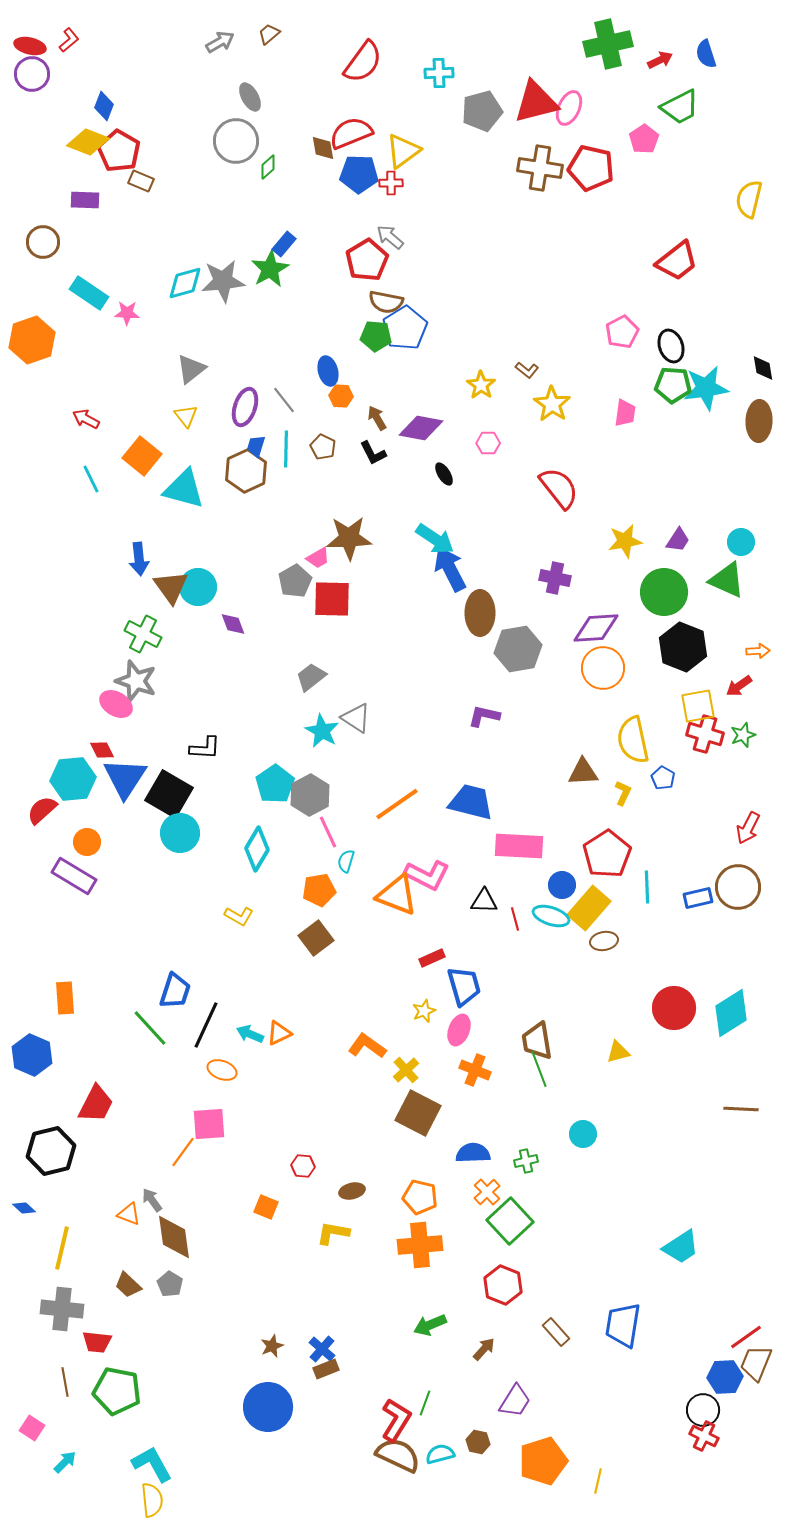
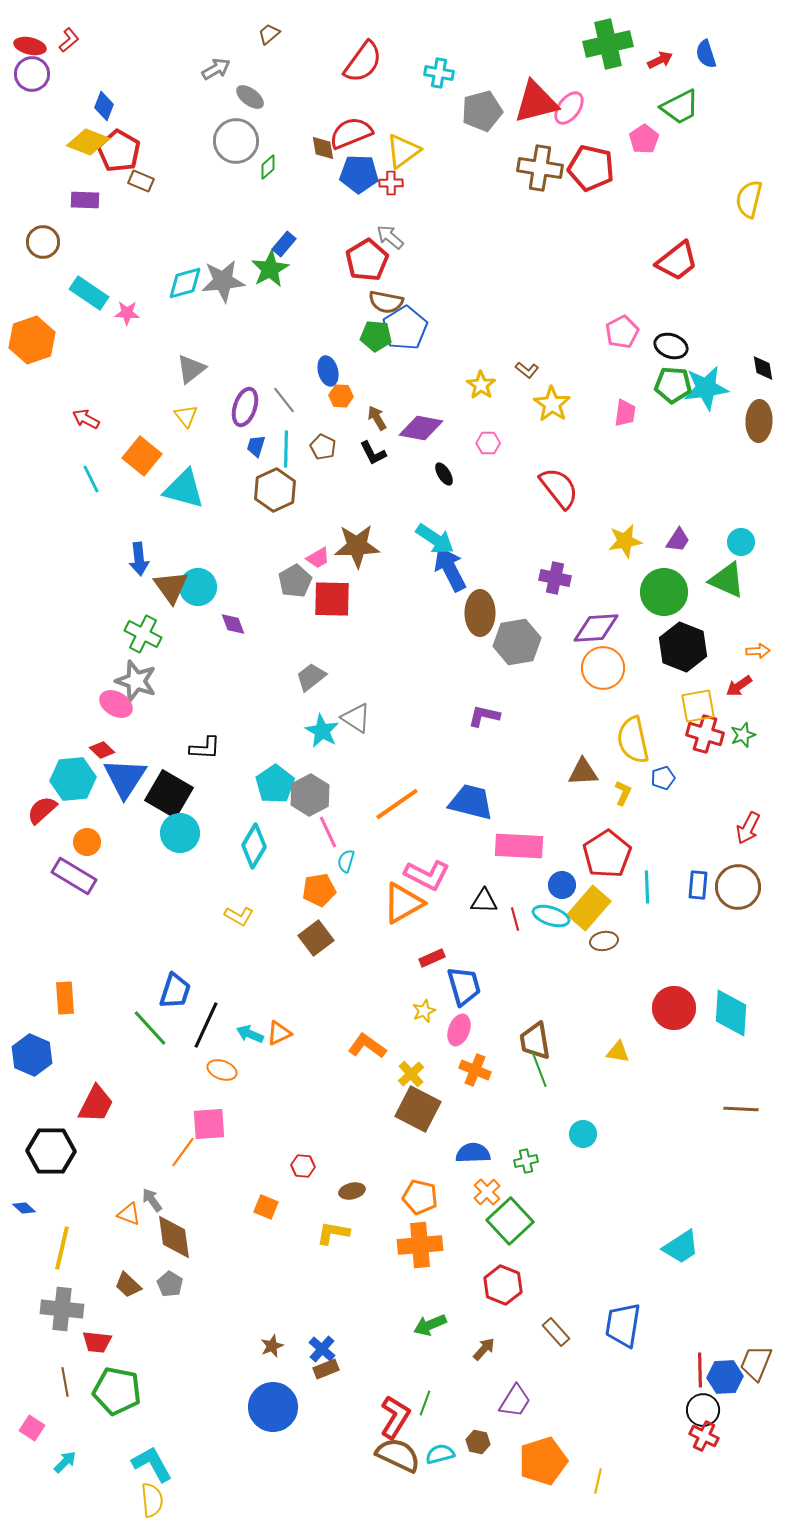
gray arrow at (220, 42): moved 4 px left, 27 px down
cyan cross at (439, 73): rotated 12 degrees clockwise
gray ellipse at (250, 97): rotated 24 degrees counterclockwise
pink ellipse at (569, 108): rotated 12 degrees clockwise
black ellipse at (671, 346): rotated 52 degrees counterclockwise
brown hexagon at (246, 471): moved 29 px right, 19 px down
brown star at (349, 538): moved 8 px right, 8 px down
gray hexagon at (518, 649): moved 1 px left, 7 px up
red diamond at (102, 750): rotated 20 degrees counterclockwise
blue pentagon at (663, 778): rotated 25 degrees clockwise
cyan diamond at (257, 849): moved 3 px left, 3 px up
orange triangle at (397, 895): moved 6 px right, 8 px down; rotated 51 degrees counterclockwise
blue rectangle at (698, 898): moved 13 px up; rotated 72 degrees counterclockwise
cyan diamond at (731, 1013): rotated 54 degrees counterclockwise
brown trapezoid at (537, 1041): moved 2 px left
yellow triangle at (618, 1052): rotated 25 degrees clockwise
yellow cross at (406, 1070): moved 5 px right, 4 px down
brown square at (418, 1113): moved 4 px up
black hexagon at (51, 1151): rotated 15 degrees clockwise
red line at (746, 1337): moved 46 px left, 33 px down; rotated 56 degrees counterclockwise
blue circle at (268, 1407): moved 5 px right
red L-shape at (396, 1420): moved 1 px left, 3 px up
